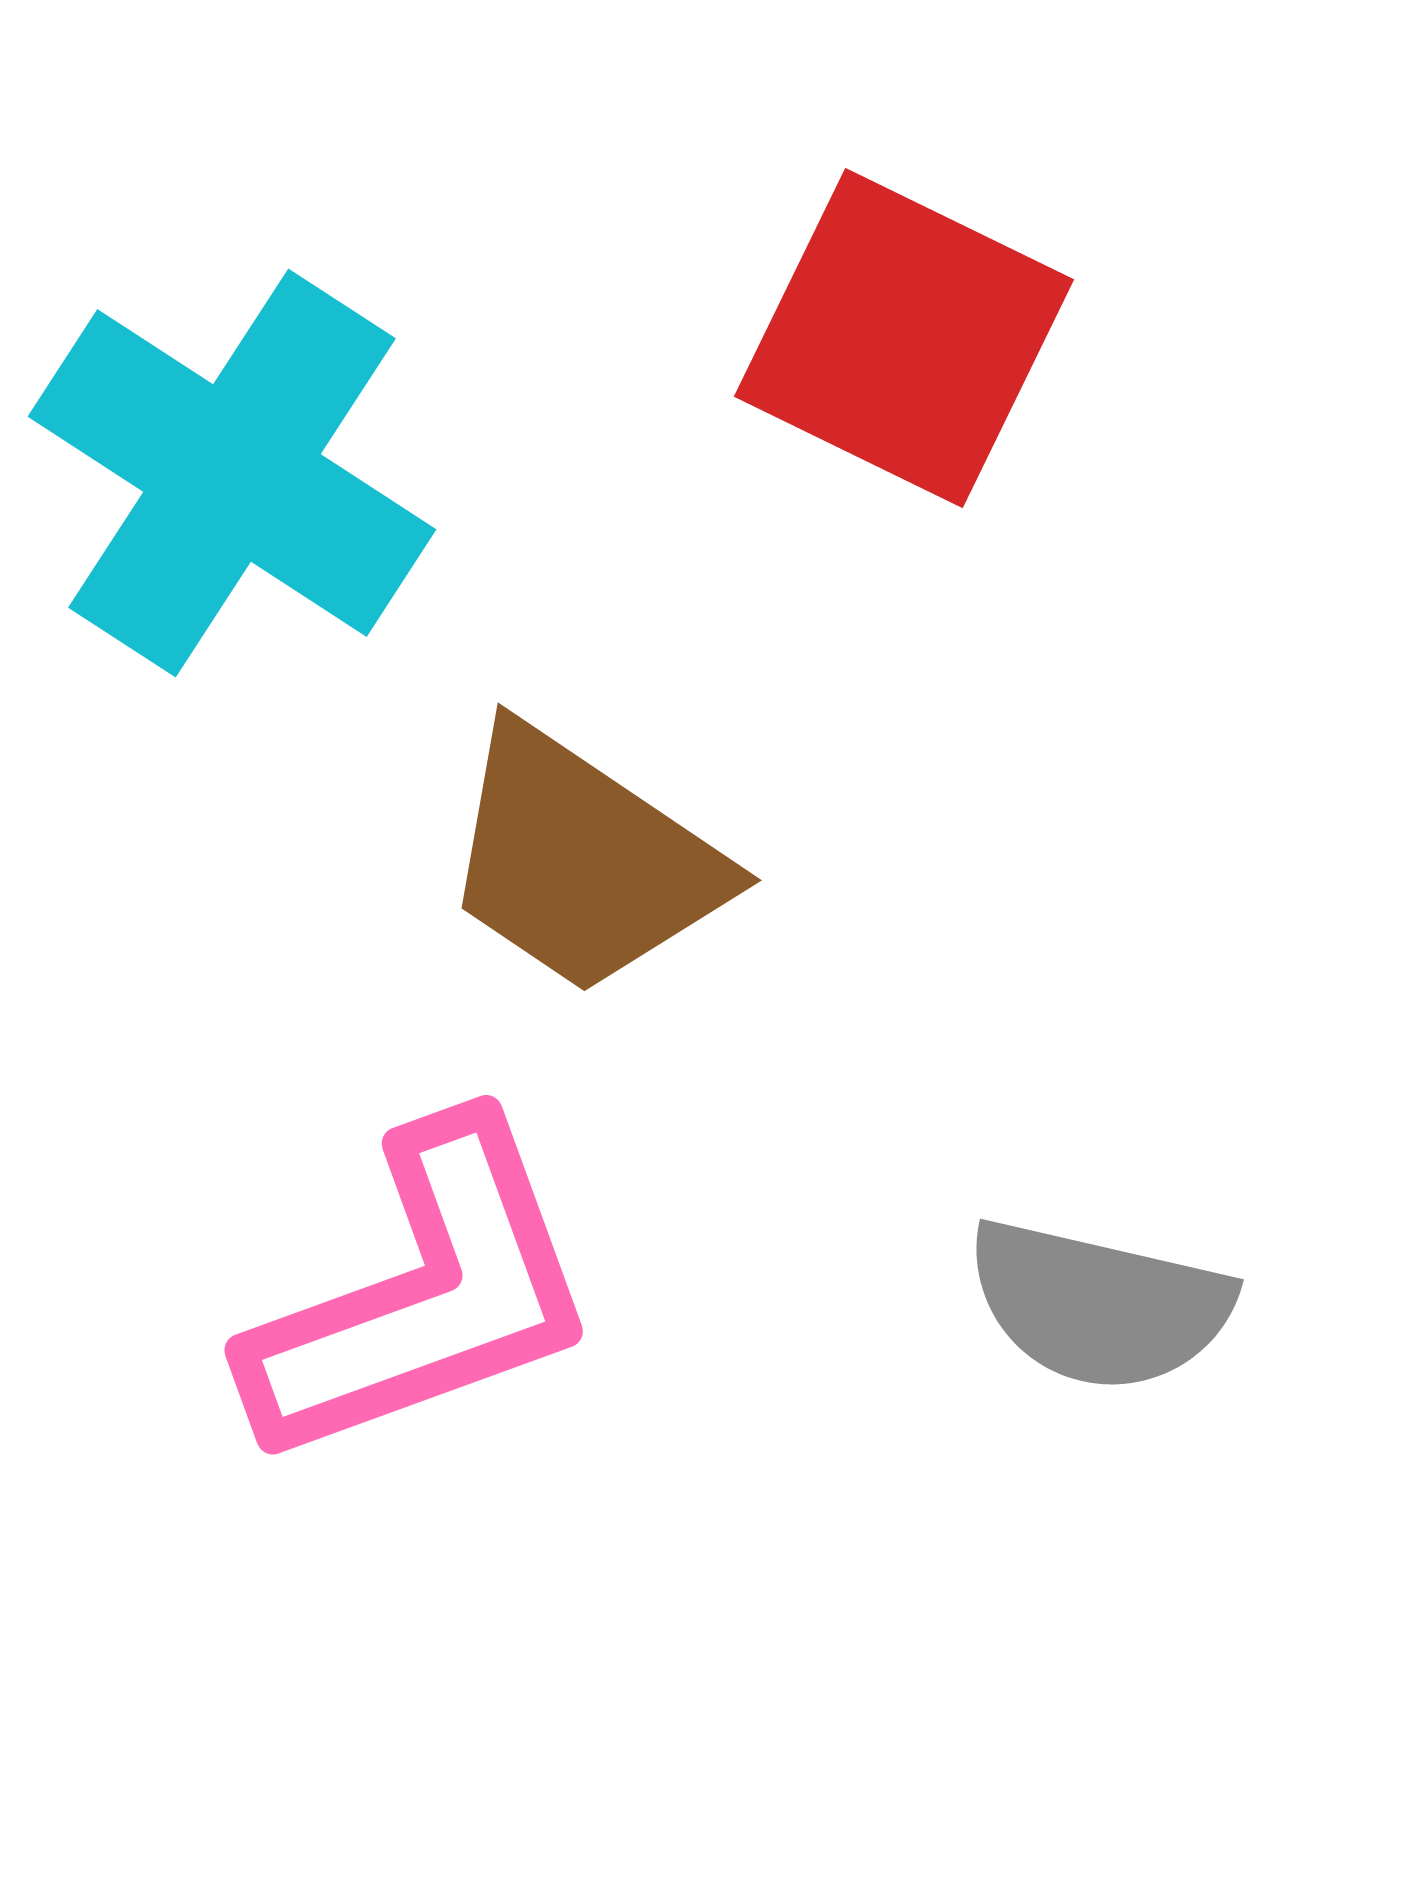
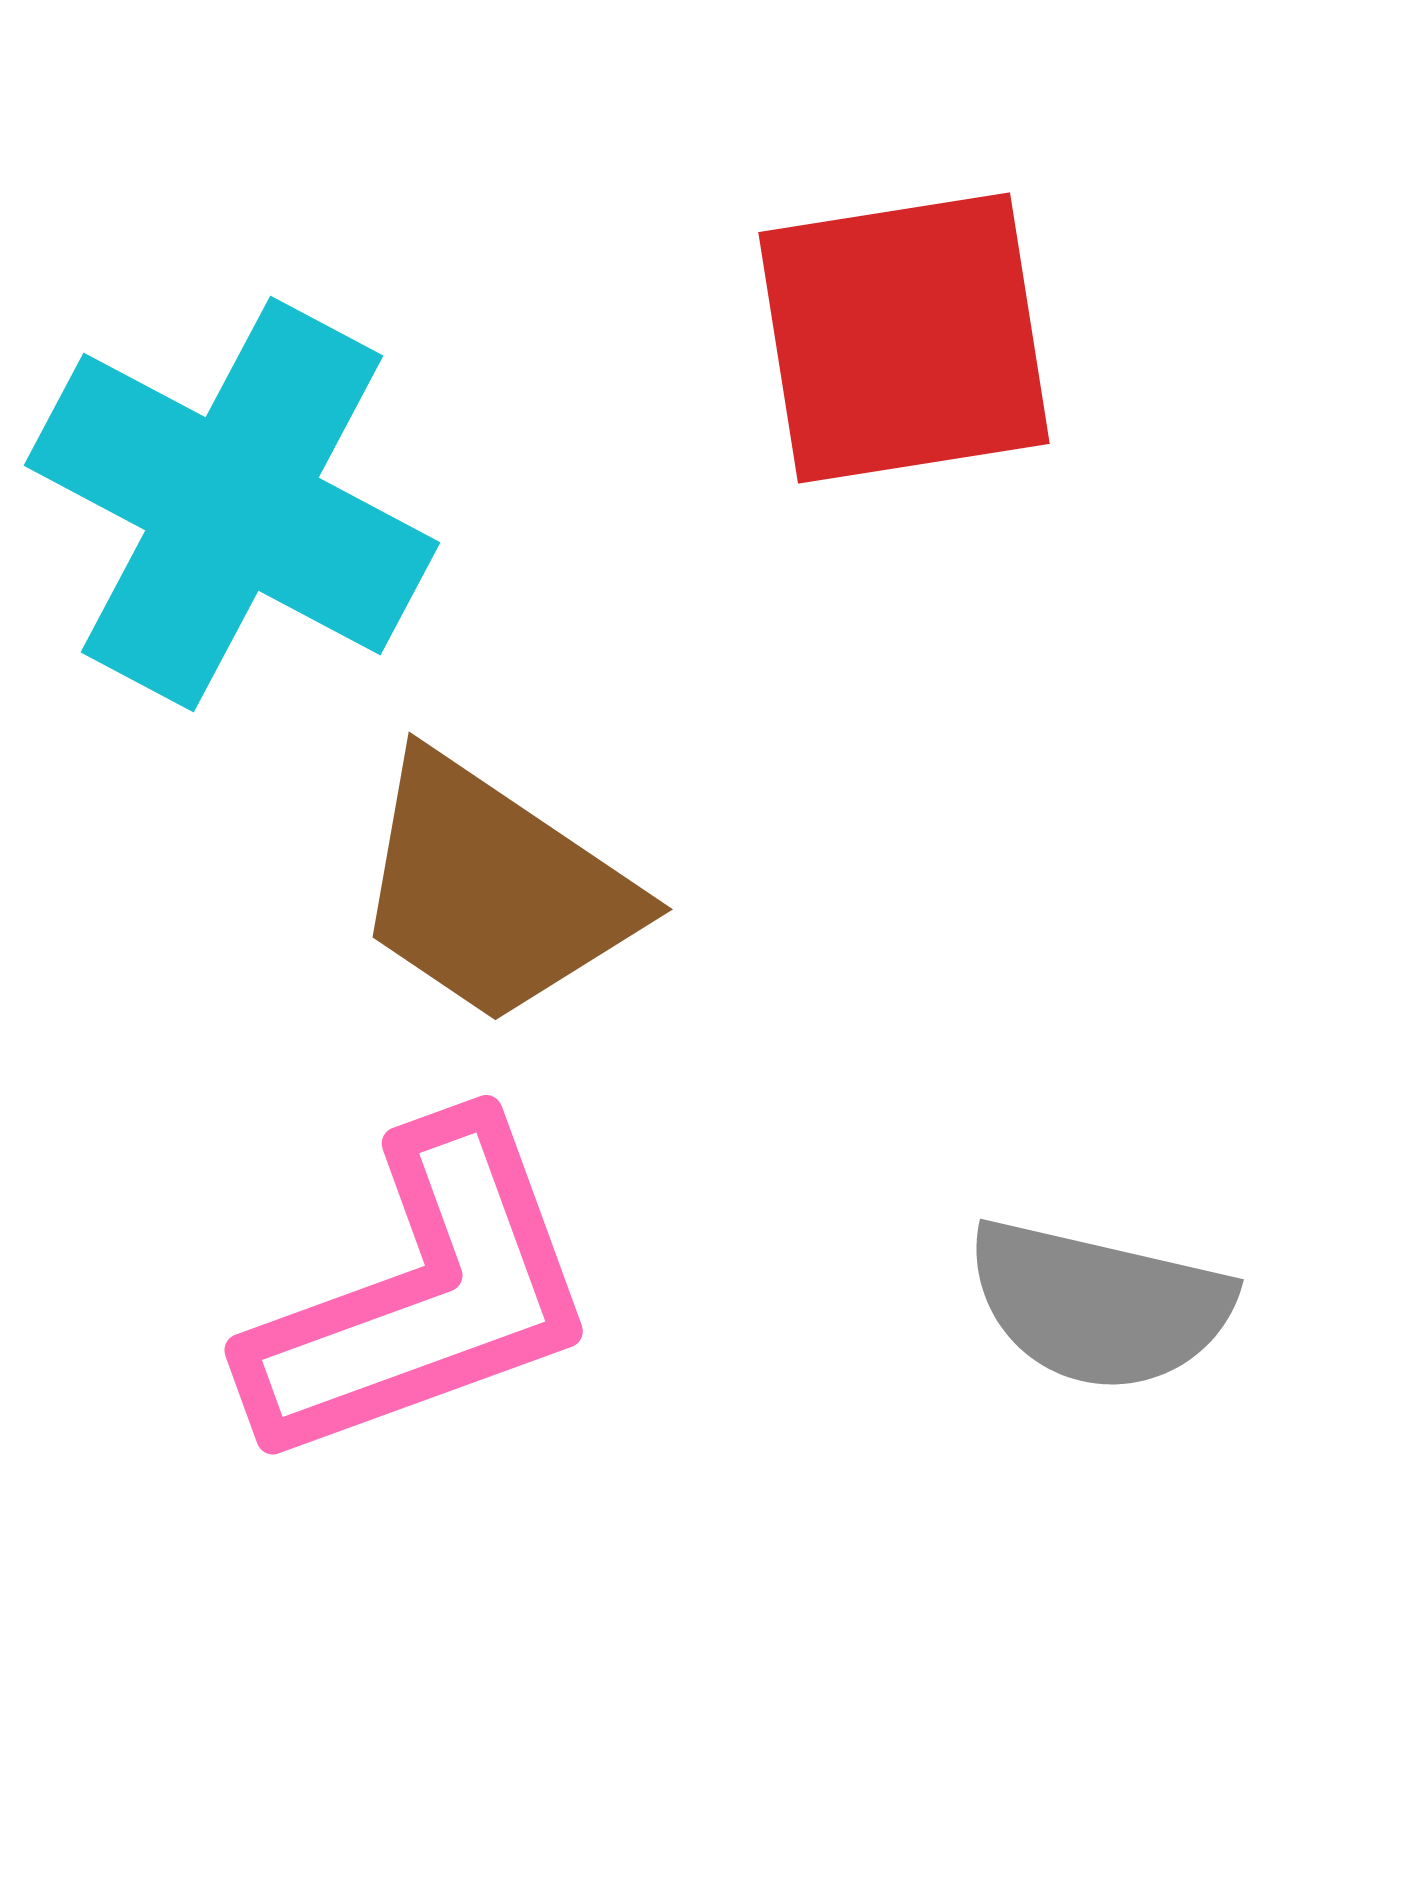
red square: rotated 35 degrees counterclockwise
cyan cross: moved 31 px down; rotated 5 degrees counterclockwise
brown trapezoid: moved 89 px left, 29 px down
